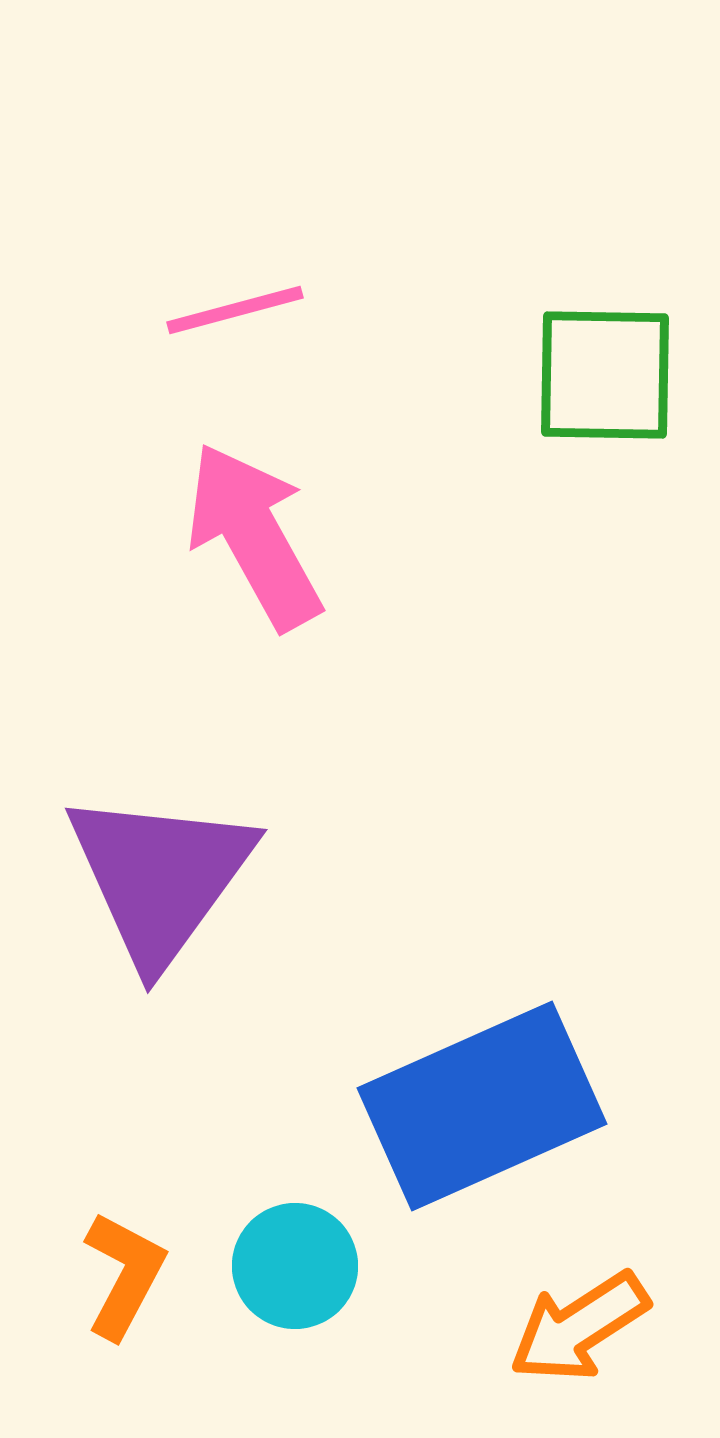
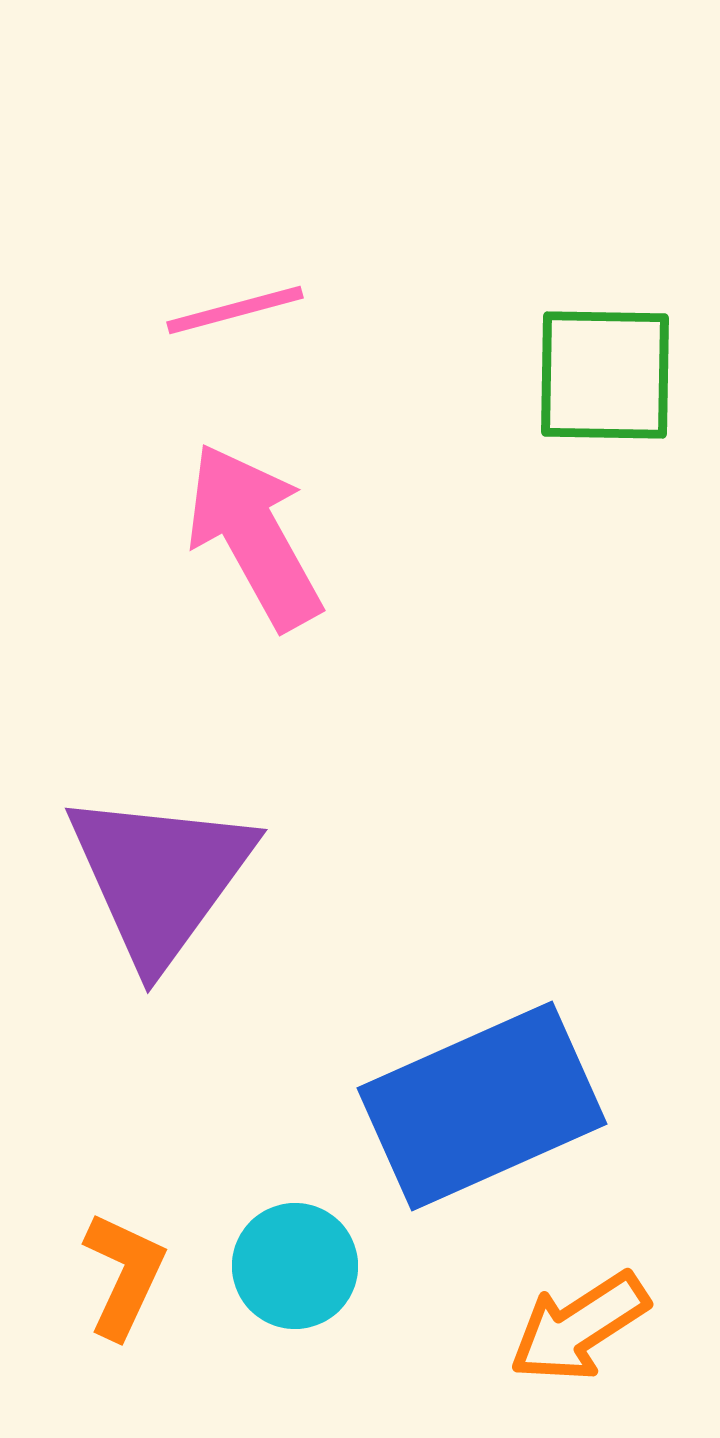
orange L-shape: rotated 3 degrees counterclockwise
